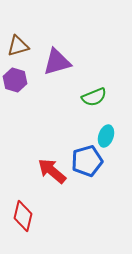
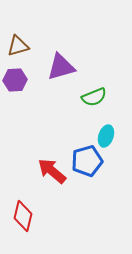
purple triangle: moved 4 px right, 5 px down
purple hexagon: rotated 20 degrees counterclockwise
